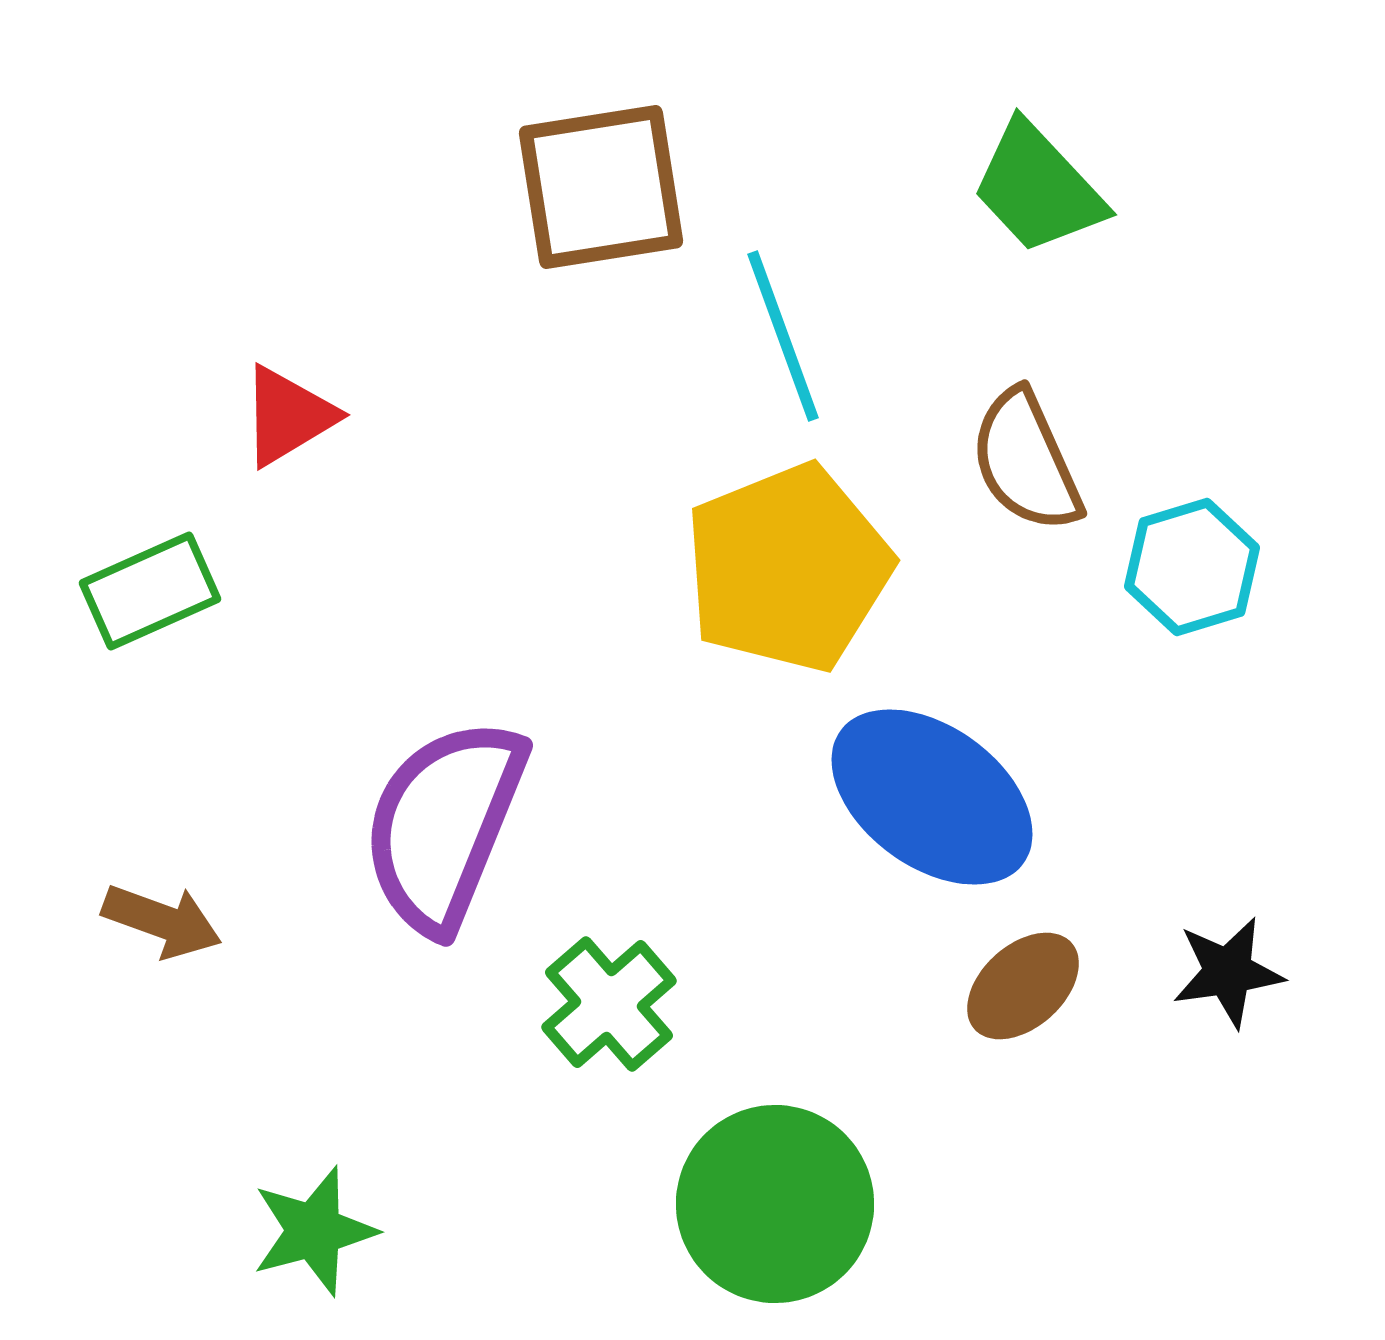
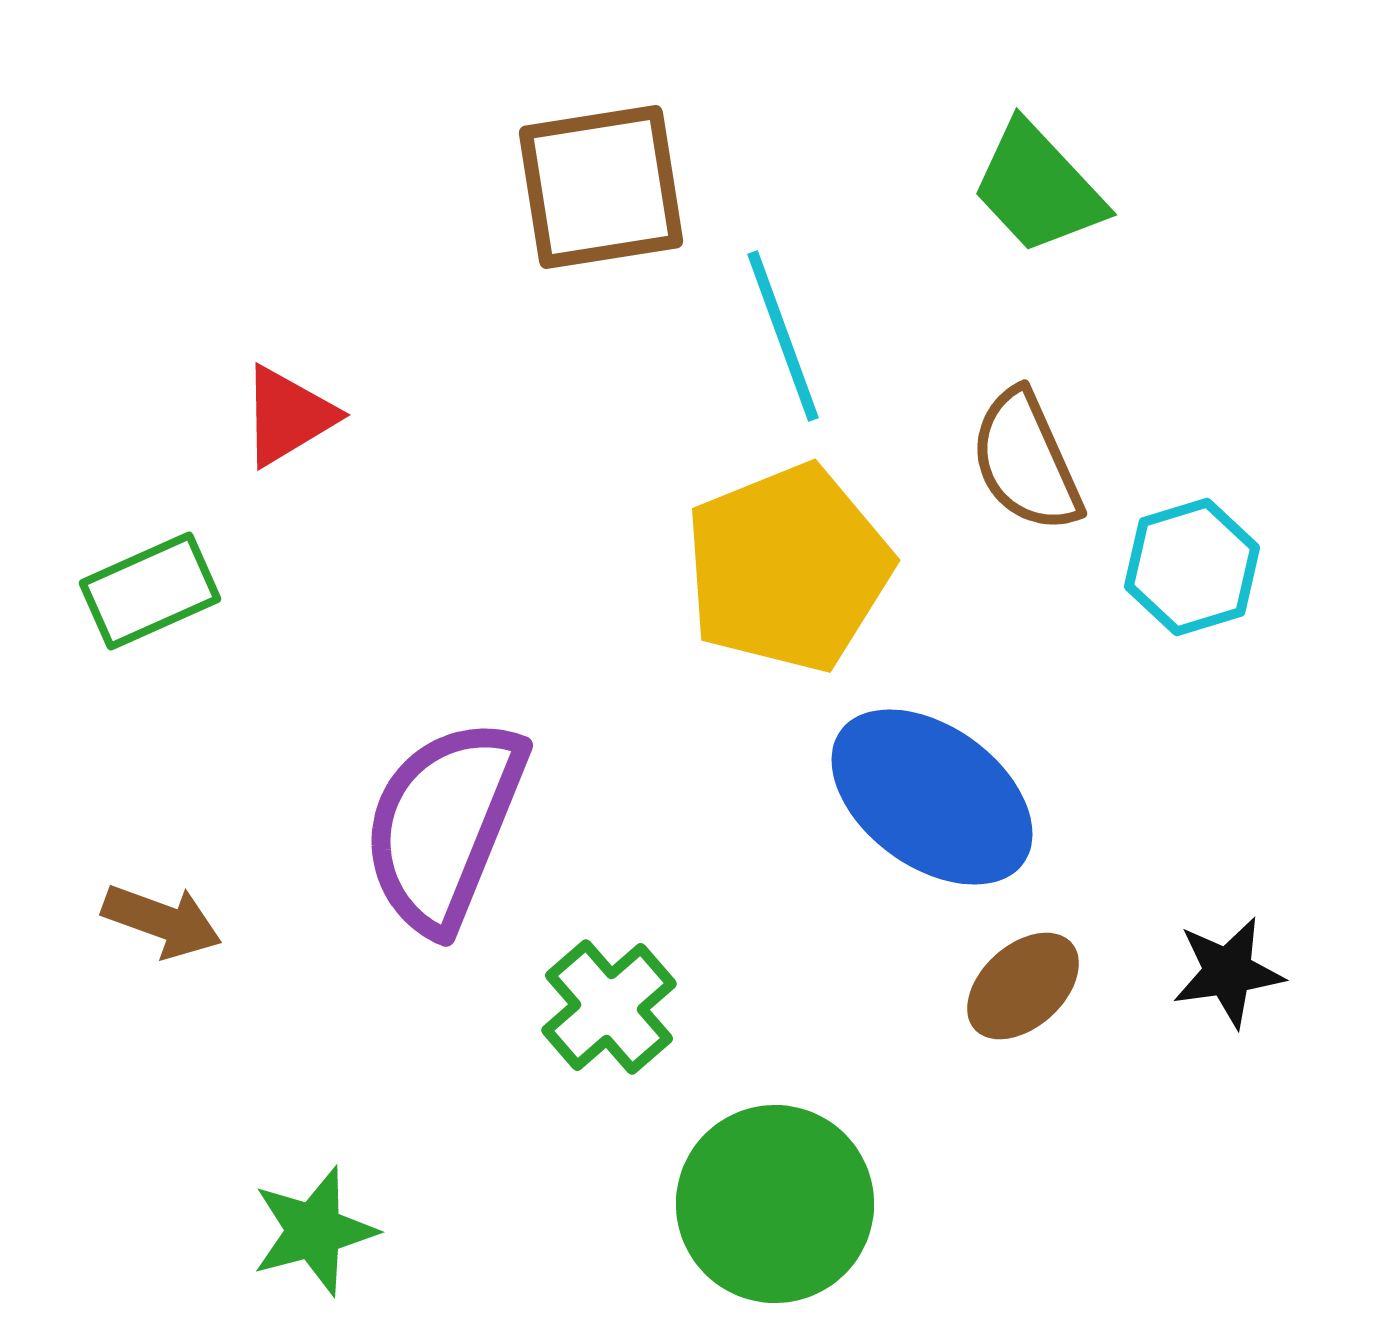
green cross: moved 3 px down
